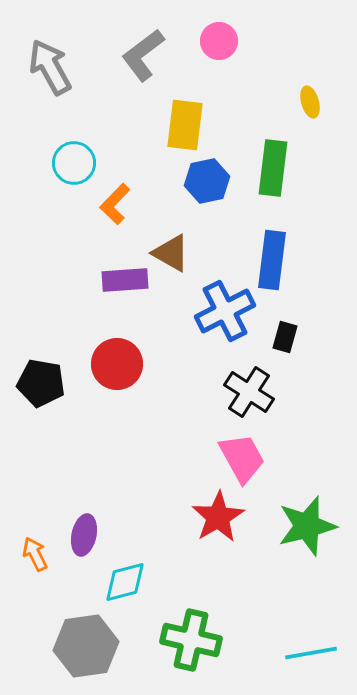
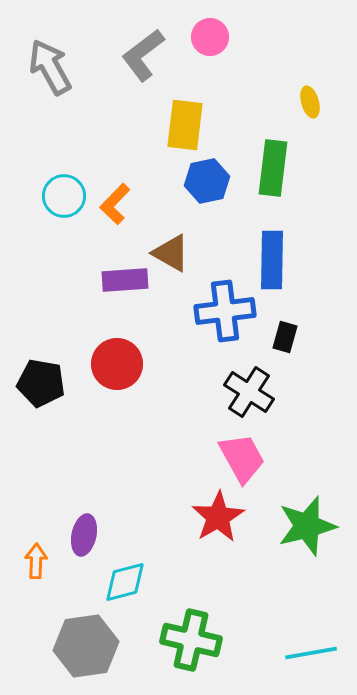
pink circle: moved 9 px left, 4 px up
cyan circle: moved 10 px left, 33 px down
blue rectangle: rotated 6 degrees counterclockwise
blue cross: rotated 20 degrees clockwise
orange arrow: moved 1 px right, 7 px down; rotated 28 degrees clockwise
